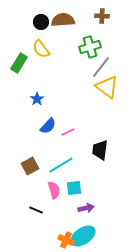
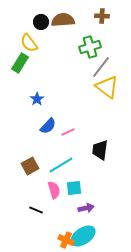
yellow semicircle: moved 12 px left, 6 px up
green rectangle: moved 1 px right
